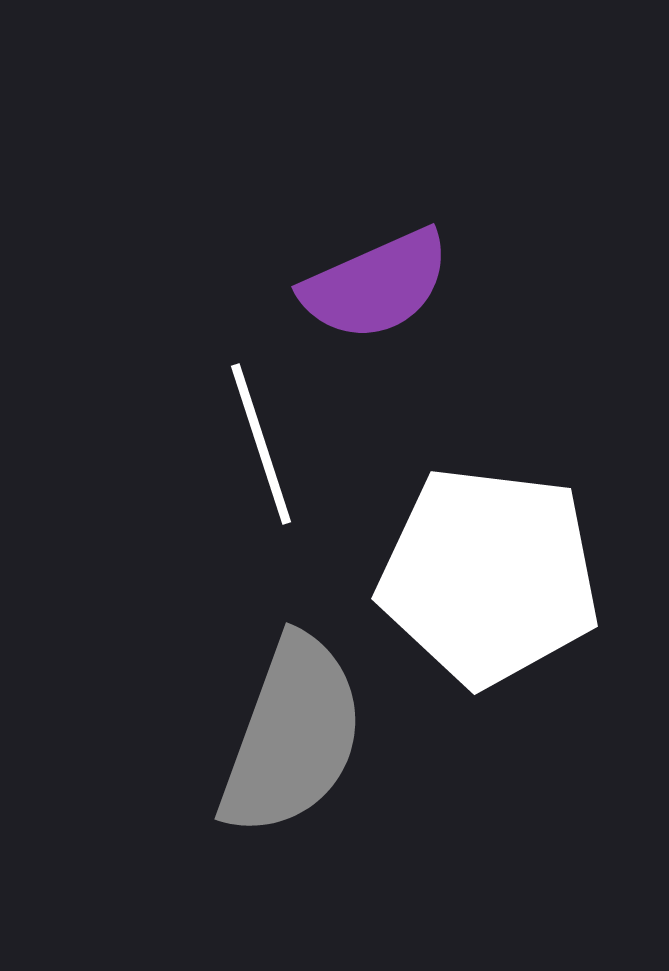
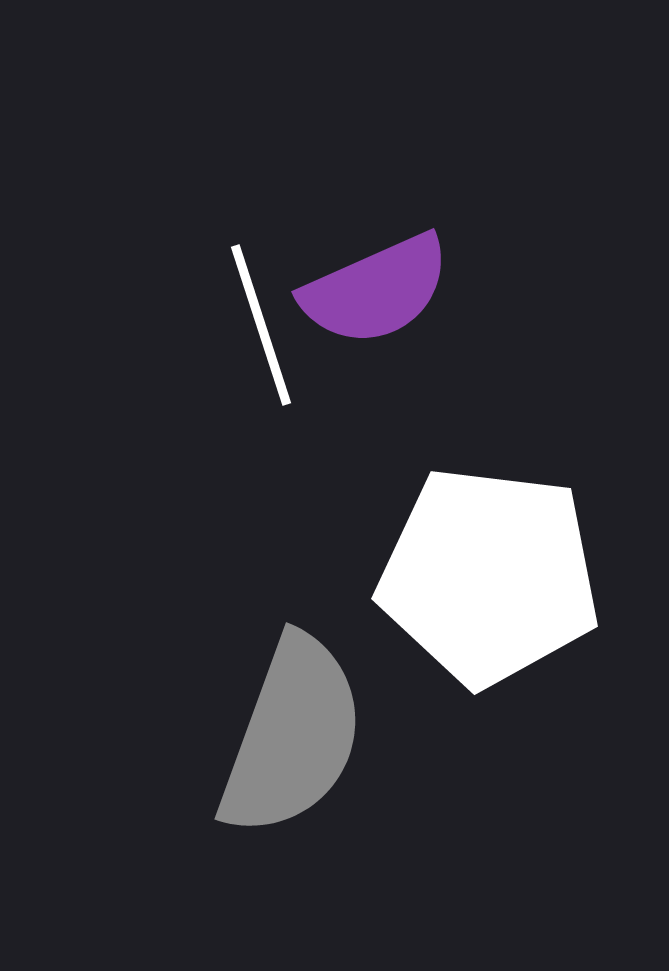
purple semicircle: moved 5 px down
white line: moved 119 px up
